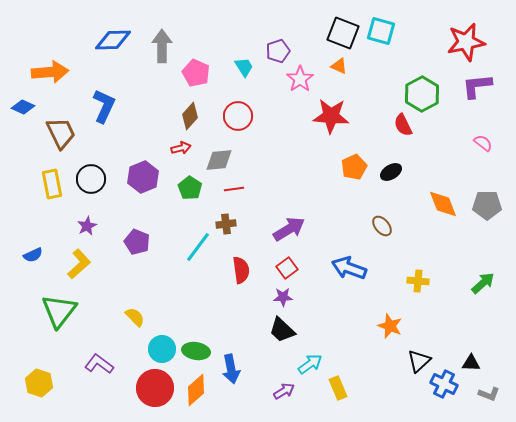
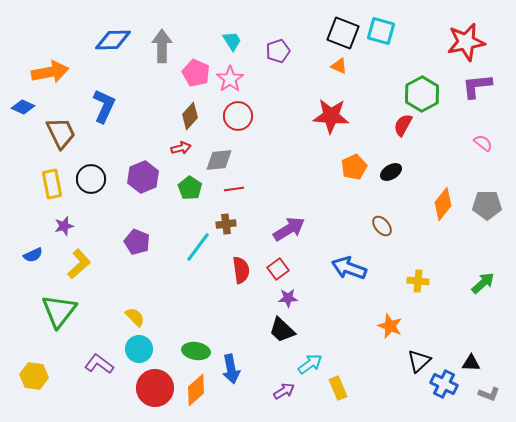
cyan trapezoid at (244, 67): moved 12 px left, 26 px up
orange arrow at (50, 72): rotated 6 degrees counterclockwise
pink star at (300, 79): moved 70 px left
red semicircle at (403, 125): rotated 55 degrees clockwise
orange diamond at (443, 204): rotated 60 degrees clockwise
purple star at (87, 226): moved 23 px left; rotated 12 degrees clockwise
red square at (287, 268): moved 9 px left, 1 px down
purple star at (283, 297): moved 5 px right, 1 px down
cyan circle at (162, 349): moved 23 px left
yellow hexagon at (39, 383): moved 5 px left, 7 px up; rotated 12 degrees counterclockwise
